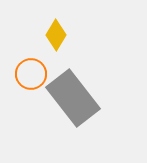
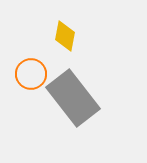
yellow diamond: moved 9 px right, 1 px down; rotated 20 degrees counterclockwise
